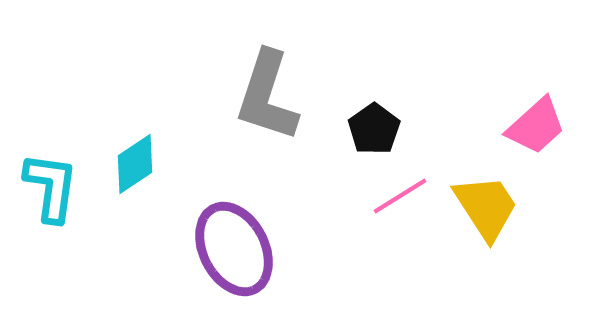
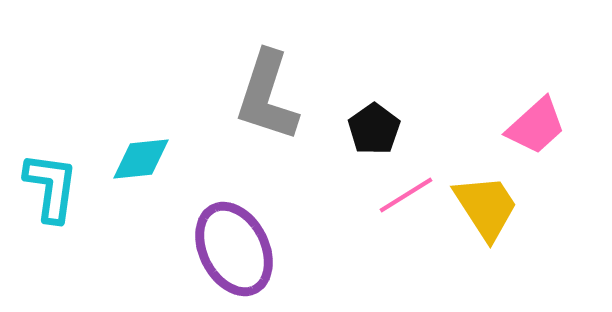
cyan diamond: moved 6 px right, 5 px up; rotated 28 degrees clockwise
pink line: moved 6 px right, 1 px up
